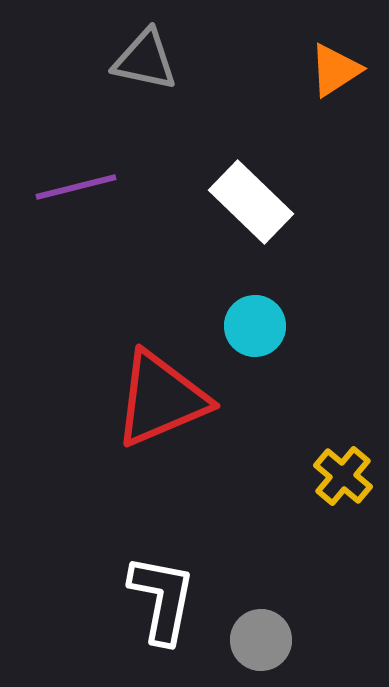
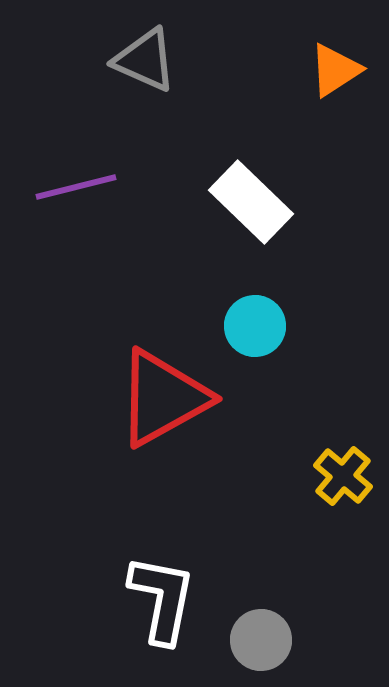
gray triangle: rotated 12 degrees clockwise
red triangle: moved 2 px right, 1 px up; rotated 6 degrees counterclockwise
